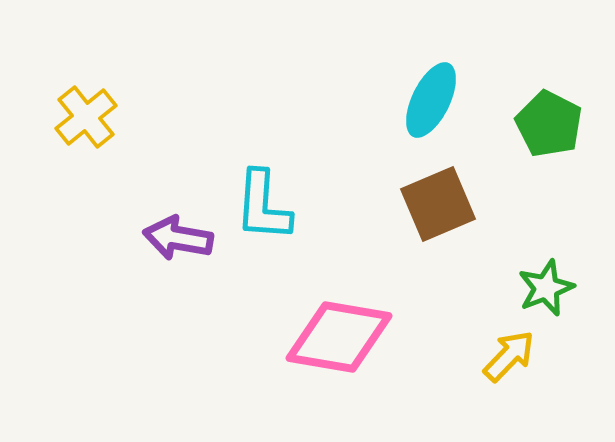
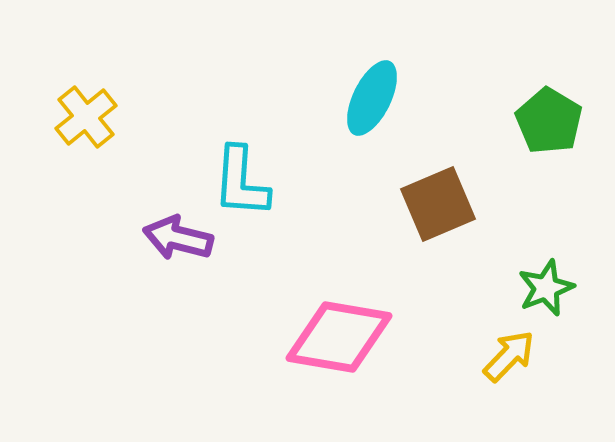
cyan ellipse: moved 59 px left, 2 px up
green pentagon: moved 3 px up; rotated 4 degrees clockwise
cyan L-shape: moved 22 px left, 24 px up
purple arrow: rotated 4 degrees clockwise
